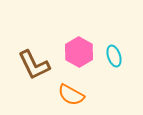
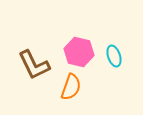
pink hexagon: rotated 16 degrees counterclockwise
orange semicircle: moved 8 px up; rotated 100 degrees counterclockwise
